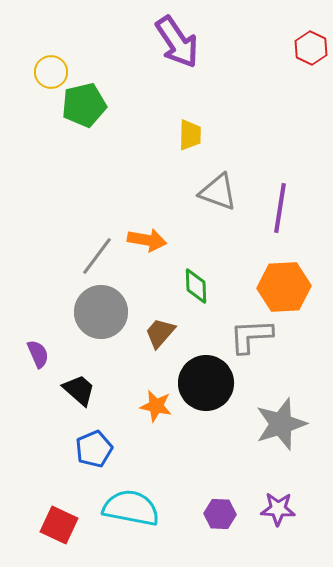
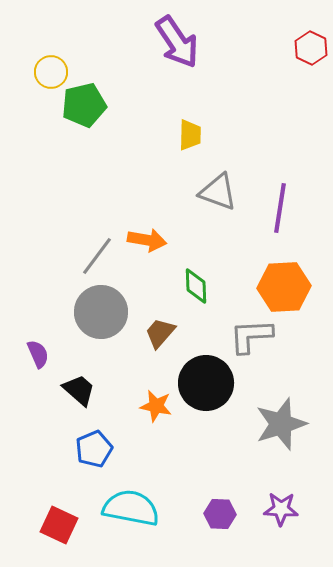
purple star: moved 3 px right
